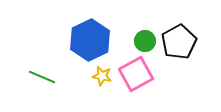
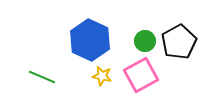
blue hexagon: rotated 9 degrees counterclockwise
pink square: moved 5 px right, 1 px down
